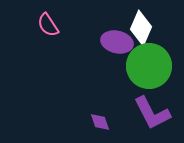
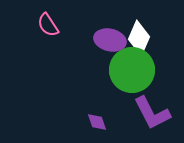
white diamond: moved 2 px left, 10 px down
purple ellipse: moved 7 px left, 2 px up
green circle: moved 17 px left, 4 px down
purple diamond: moved 3 px left
